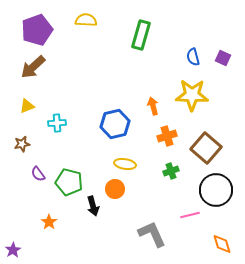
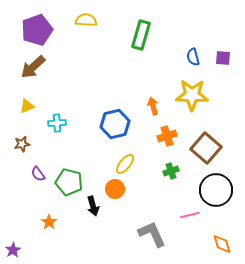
purple square: rotated 21 degrees counterclockwise
yellow ellipse: rotated 60 degrees counterclockwise
